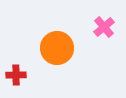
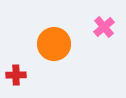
orange circle: moved 3 px left, 4 px up
